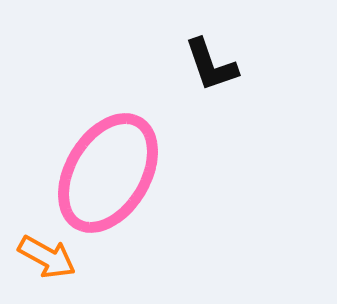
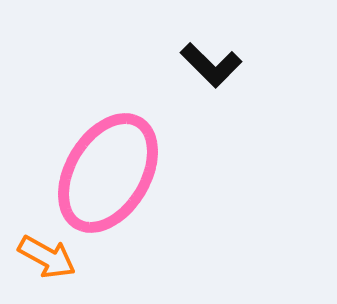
black L-shape: rotated 26 degrees counterclockwise
